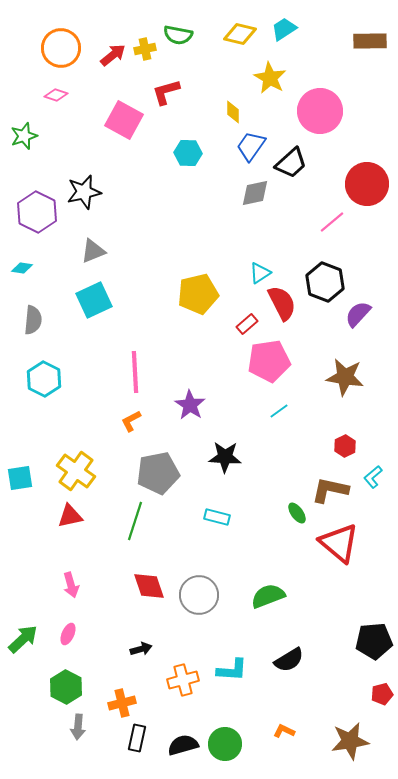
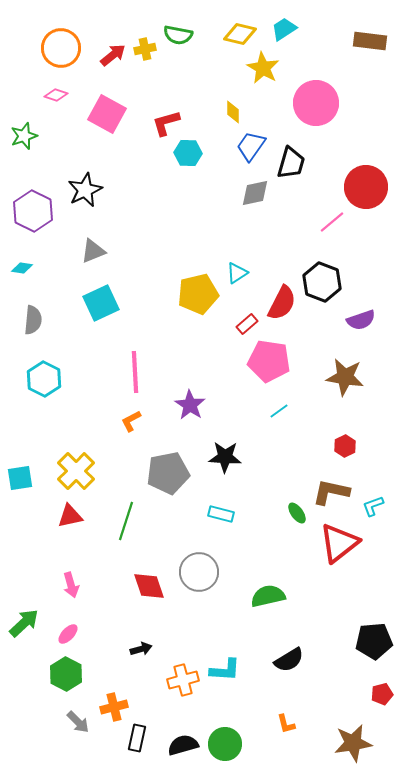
brown rectangle at (370, 41): rotated 8 degrees clockwise
yellow star at (270, 78): moved 7 px left, 10 px up
red L-shape at (166, 92): moved 31 px down
pink circle at (320, 111): moved 4 px left, 8 px up
pink square at (124, 120): moved 17 px left, 6 px up
black trapezoid at (291, 163): rotated 32 degrees counterclockwise
red circle at (367, 184): moved 1 px left, 3 px down
black star at (84, 192): moved 1 px right, 2 px up; rotated 12 degrees counterclockwise
purple hexagon at (37, 212): moved 4 px left, 1 px up
cyan triangle at (260, 273): moved 23 px left
black hexagon at (325, 282): moved 3 px left
cyan square at (94, 300): moved 7 px right, 3 px down
red semicircle at (282, 303): rotated 54 degrees clockwise
purple semicircle at (358, 314): moved 3 px right, 6 px down; rotated 152 degrees counterclockwise
pink pentagon at (269, 361): rotated 18 degrees clockwise
yellow cross at (76, 471): rotated 9 degrees clockwise
gray pentagon at (158, 473): moved 10 px right
cyan L-shape at (373, 477): moved 29 px down; rotated 20 degrees clockwise
brown L-shape at (330, 490): moved 1 px right, 2 px down
cyan rectangle at (217, 517): moved 4 px right, 3 px up
green line at (135, 521): moved 9 px left
red triangle at (339, 543): rotated 42 degrees clockwise
gray circle at (199, 595): moved 23 px up
green semicircle at (268, 596): rotated 8 degrees clockwise
pink ellipse at (68, 634): rotated 20 degrees clockwise
green arrow at (23, 639): moved 1 px right, 16 px up
cyan L-shape at (232, 670): moved 7 px left
green hexagon at (66, 687): moved 13 px up
orange cross at (122, 703): moved 8 px left, 4 px down
gray arrow at (78, 727): moved 5 px up; rotated 50 degrees counterclockwise
orange L-shape at (284, 731): moved 2 px right, 7 px up; rotated 130 degrees counterclockwise
brown star at (350, 741): moved 3 px right, 2 px down
